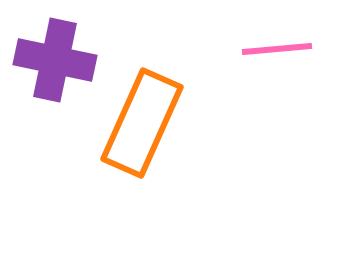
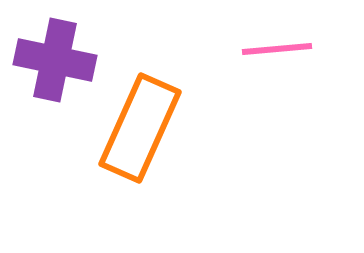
orange rectangle: moved 2 px left, 5 px down
